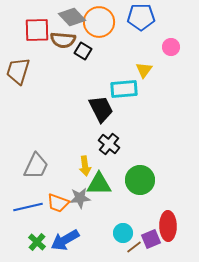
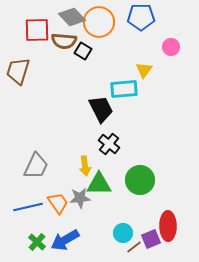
brown semicircle: moved 1 px right, 1 px down
orange trapezoid: rotated 145 degrees counterclockwise
